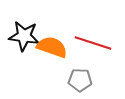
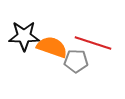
black star: rotated 8 degrees counterclockwise
gray pentagon: moved 4 px left, 19 px up
